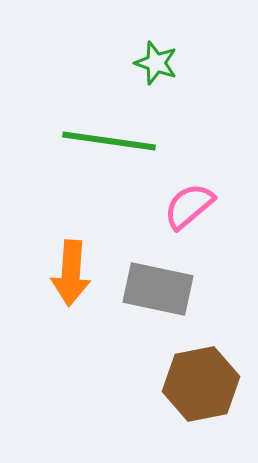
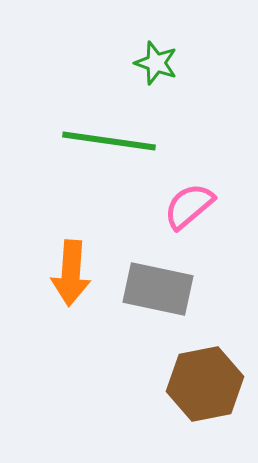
brown hexagon: moved 4 px right
